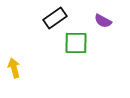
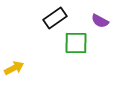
purple semicircle: moved 3 px left
yellow arrow: rotated 78 degrees clockwise
